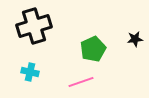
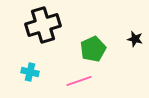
black cross: moved 9 px right, 1 px up
black star: rotated 21 degrees clockwise
pink line: moved 2 px left, 1 px up
